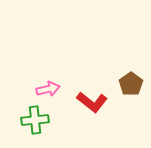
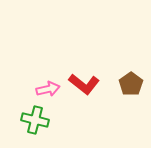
red L-shape: moved 8 px left, 18 px up
green cross: rotated 20 degrees clockwise
